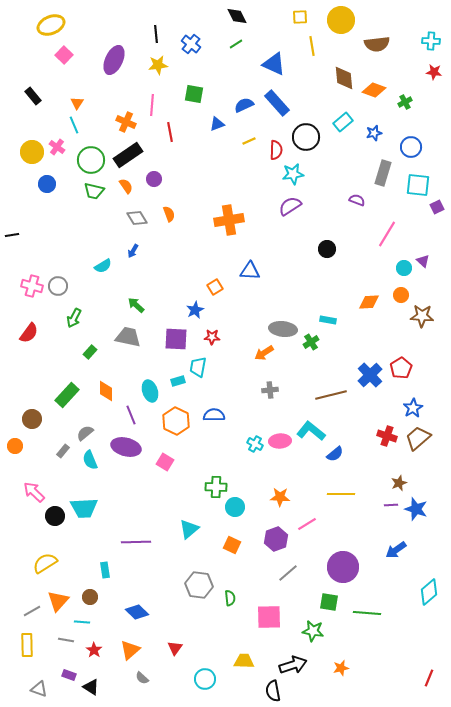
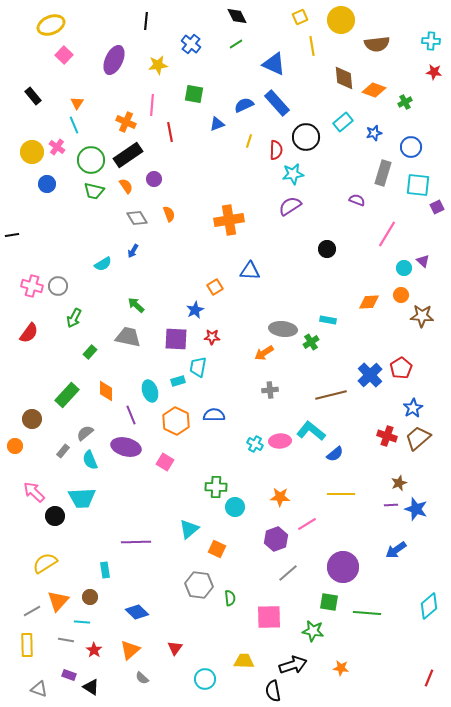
yellow square at (300, 17): rotated 21 degrees counterclockwise
black line at (156, 34): moved 10 px left, 13 px up; rotated 12 degrees clockwise
yellow line at (249, 141): rotated 48 degrees counterclockwise
cyan semicircle at (103, 266): moved 2 px up
cyan trapezoid at (84, 508): moved 2 px left, 10 px up
orange square at (232, 545): moved 15 px left, 4 px down
cyan diamond at (429, 592): moved 14 px down
orange star at (341, 668): rotated 21 degrees clockwise
